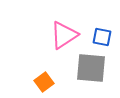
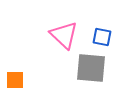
pink triangle: rotated 44 degrees counterclockwise
orange square: moved 29 px left, 2 px up; rotated 36 degrees clockwise
